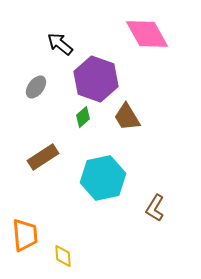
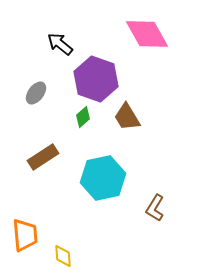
gray ellipse: moved 6 px down
